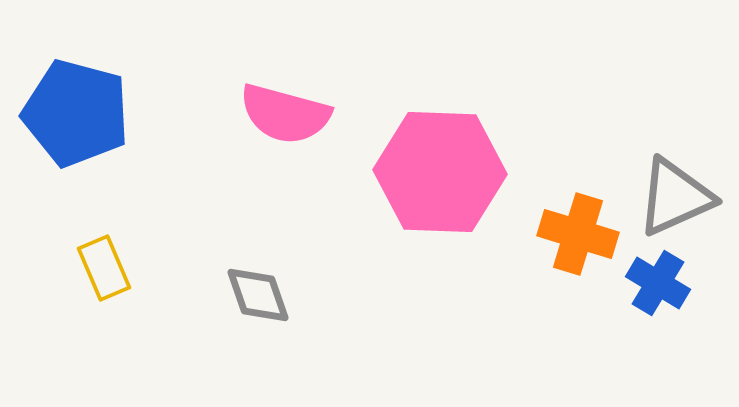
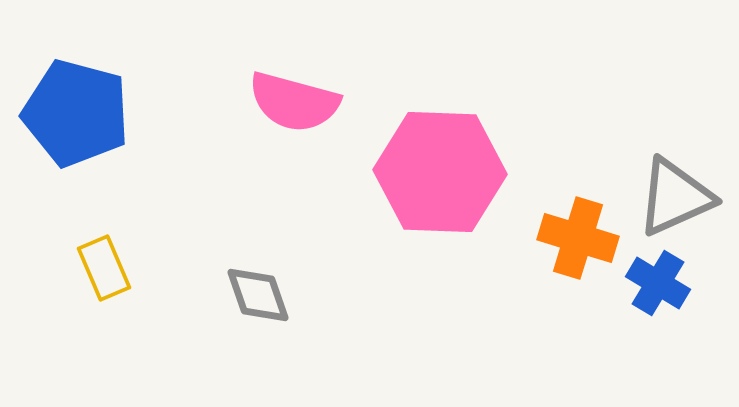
pink semicircle: moved 9 px right, 12 px up
orange cross: moved 4 px down
